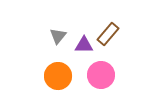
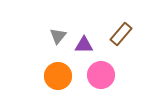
brown rectangle: moved 13 px right
